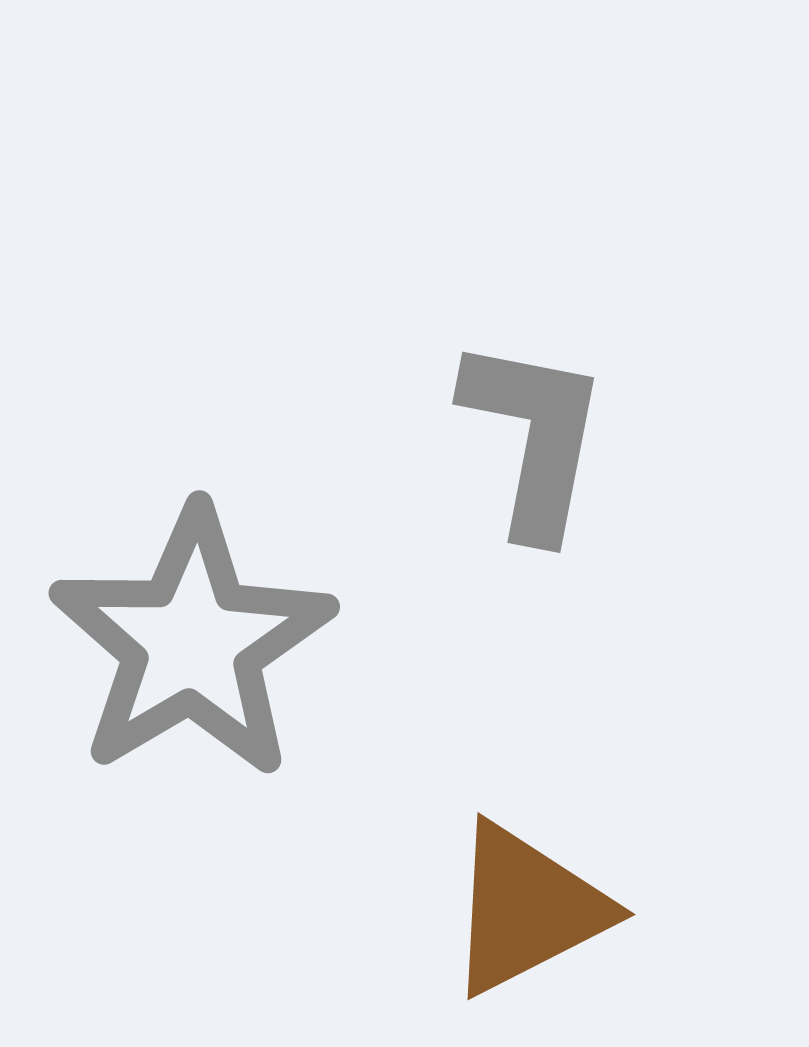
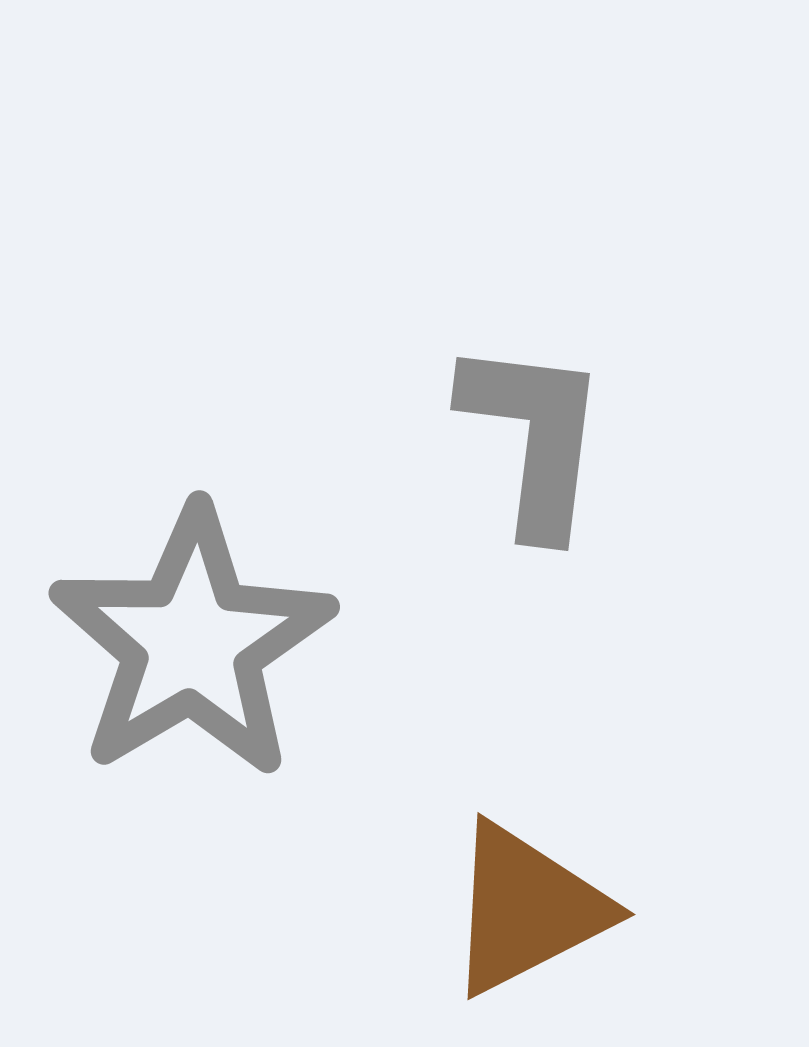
gray L-shape: rotated 4 degrees counterclockwise
